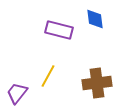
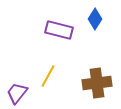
blue diamond: rotated 40 degrees clockwise
